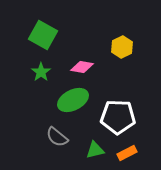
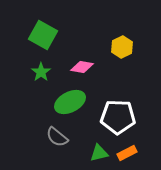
green ellipse: moved 3 px left, 2 px down
green triangle: moved 4 px right, 3 px down
